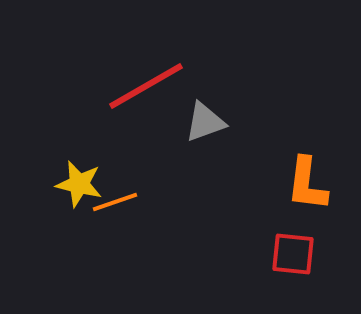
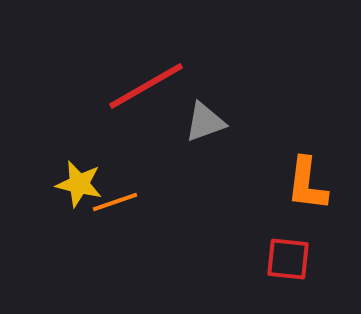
red square: moved 5 px left, 5 px down
